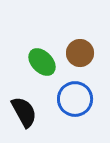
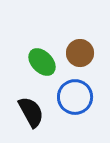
blue circle: moved 2 px up
black semicircle: moved 7 px right
